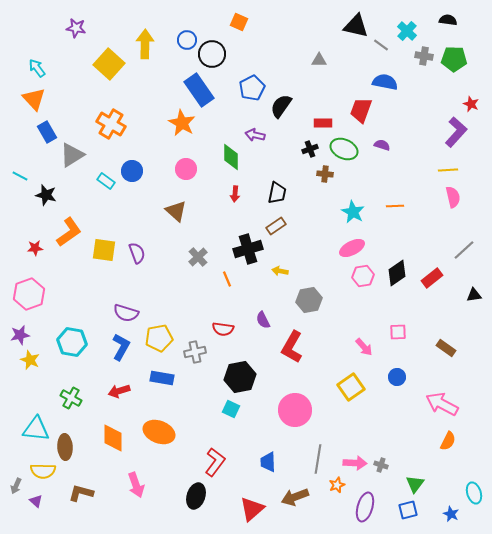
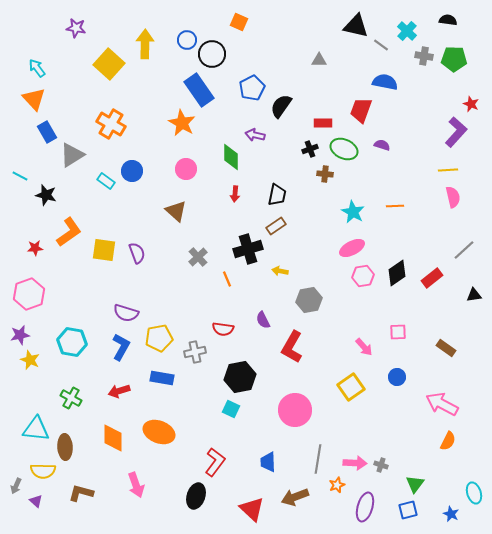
black trapezoid at (277, 193): moved 2 px down
red triangle at (252, 509): rotated 36 degrees counterclockwise
